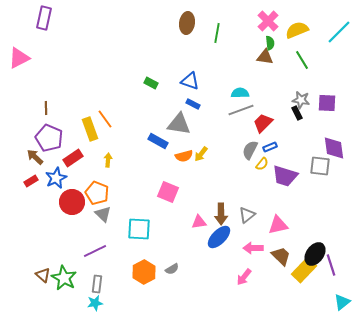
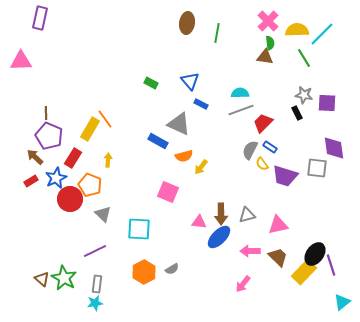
purple rectangle at (44, 18): moved 4 px left
yellow semicircle at (297, 30): rotated 20 degrees clockwise
cyan line at (339, 32): moved 17 px left, 2 px down
pink triangle at (19, 58): moved 2 px right, 3 px down; rotated 25 degrees clockwise
green line at (302, 60): moved 2 px right, 2 px up
blue triangle at (190, 81): rotated 30 degrees clockwise
gray star at (301, 100): moved 3 px right, 5 px up
blue rectangle at (193, 104): moved 8 px right
brown line at (46, 108): moved 5 px down
gray triangle at (179, 124): rotated 15 degrees clockwise
yellow rectangle at (90, 129): rotated 50 degrees clockwise
purple pentagon at (49, 138): moved 2 px up
blue rectangle at (270, 147): rotated 56 degrees clockwise
yellow arrow at (201, 154): moved 13 px down
red rectangle at (73, 158): rotated 24 degrees counterclockwise
yellow semicircle at (262, 164): rotated 104 degrees clockwise
gray square at (320, 166): moved 3 px left, 2 px down
orange pentagon at (97, 193): moved 7 px left, 8 px up
red circle at (72, 202): moved 2 px left, 3 px up
gray triangle at (247, 215): rotated 24 degrees clockwise
pink triangle at (199, 222): rotated 14 degrees clockwise
pink arrow at (253, 248): moved 3 px left, 3 px down
brown trapezoid at (281, 256): moved 3 px left, 1 px down
yellow rectangle at (304, 270): moved 2 px down
brown triangle at (43, 275): moved 1 px left, 4 px down
pink arrow at (244, 277): moved 1 px left, 7 px down
